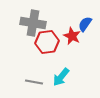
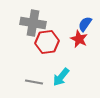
red star: moved 7 px right, 3 px down
